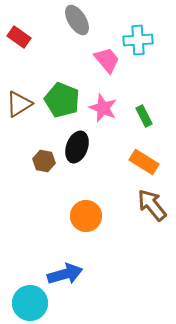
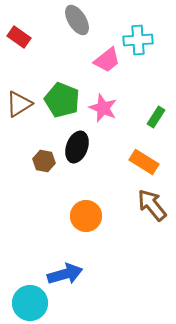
pink trapezoid: rotated 92 degrees clockwise
green rectangle: moved 12 px right, 1 px down; rotated 60 degrees clockwise
